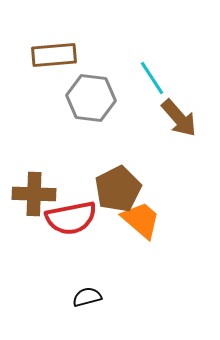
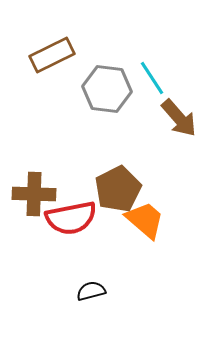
brown rectangle: moved 2 px left; rotated 21 degrees counterclockwise
gray hexagon: moved 16 px right, 9 px up
orange trapezoid: moved 4 px right
black semicircle: moved 4 px right, 6 px up
